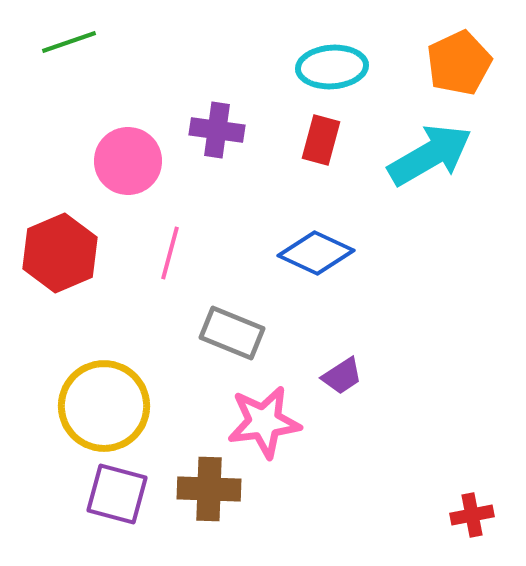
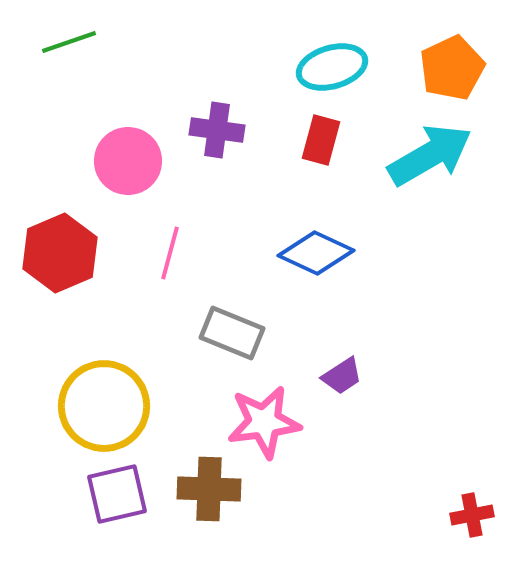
orange pentagon: moved 7 px left, 5 px down
cyan ellipse: rotated 12 degrees counterclockwise
purple square: rotated 28 degrees counterclockwise
